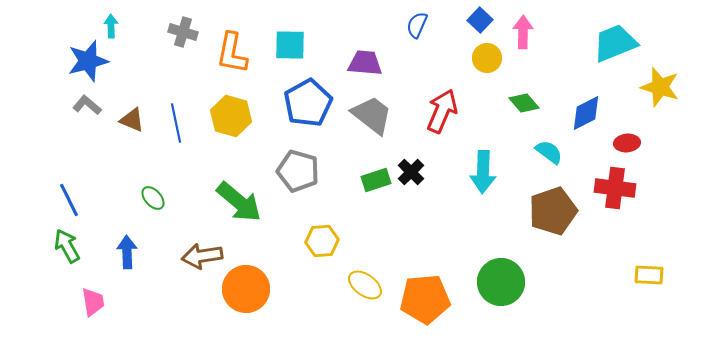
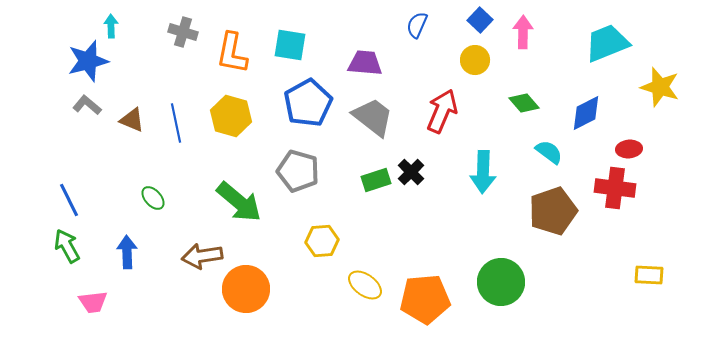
cyan trapezoid at (615, 43): moved 8 px left
cyan square at (290, 45): rotated 8 degrees clockwise
yellow circle at (487, 58): moved 12 px left, 2 px down
gray trapezoid at (372, 115): moved 1 px right, 2 px down
red ellipse at (627, 143): moved 2 px right, 6 px down
pink trapezoid at (93, 302): rotated 92 degrees clockwise
